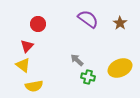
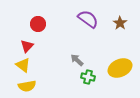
yellow semicircle: moved 7 px left
